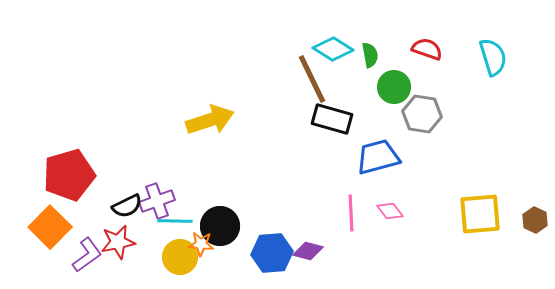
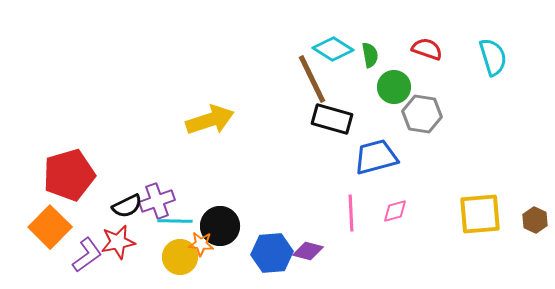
blue trapezoid: moved 2 px left
pink diamond: moved 5 px right; rotated 68 degrees counterclockwise
